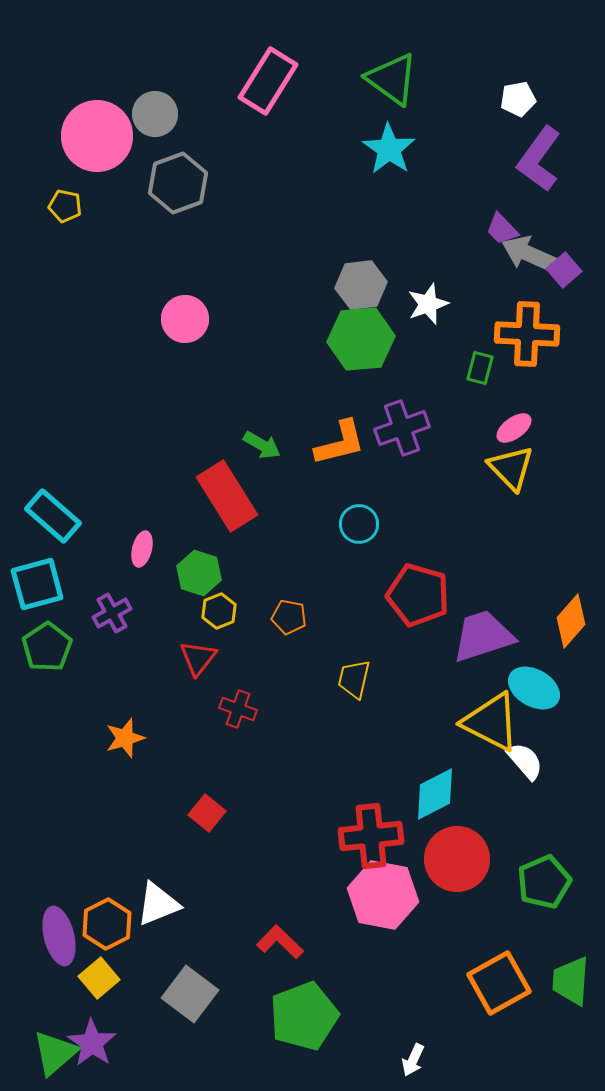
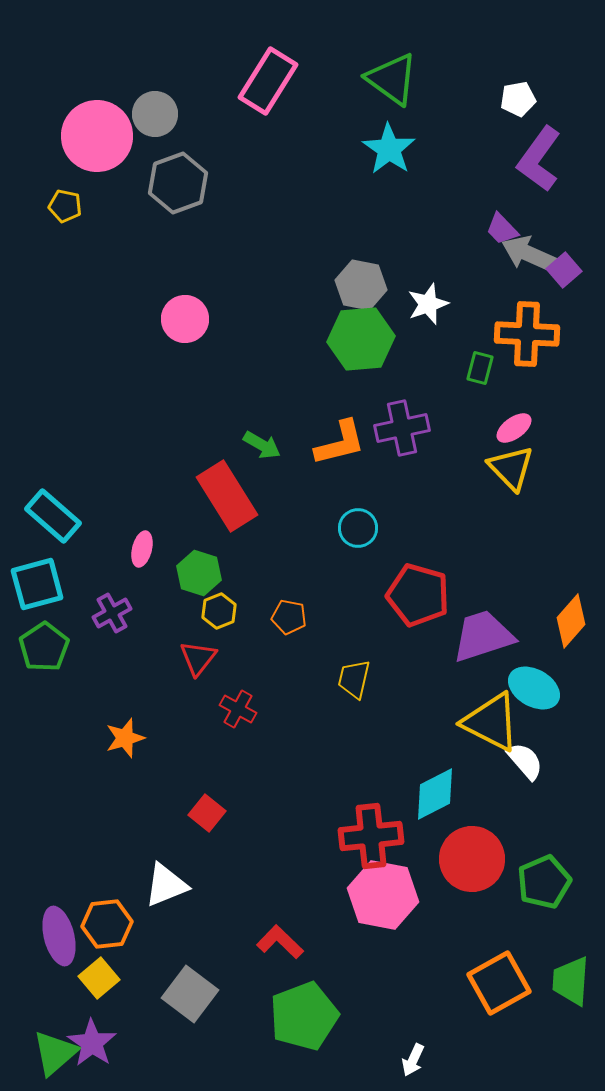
gray hexagon at (361, 285): rotated 18 degrees clockwise
purple cross at (402, 428): rotated 8 degrees clockwise
cyan circle at (359, 524): moved 1 px left, 4 px down
green pentagon at (47, 647): moved 3 px left
red cross at (238, 709): rotated 9 degrees clockwise
red circle at (457, 859): moved 15 px right
white triangle at (158, 904): moved 8 px right, 19 px up
orange hexagon at (107, 924): rotated 21 degrees clockwise
